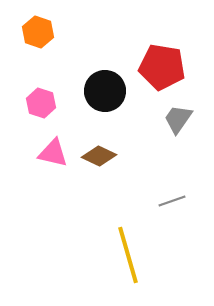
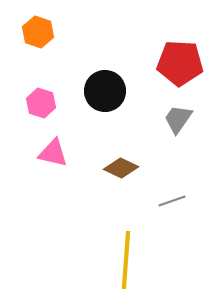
red pentagon: moved 18 px right, 4 px up; rotated 6 degrees counterclockwise
brown diamond: moved 22 px right, 12 px down
yellow line: moved 2 px left, 5 px down; rotated 20 degrees clockwise
